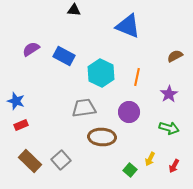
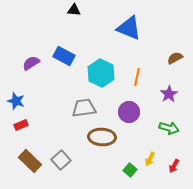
blue triangle: moved 1 px right, 2 px down
purple semicircle: moved 14 px down
brown semicircle: moved 2 px down
